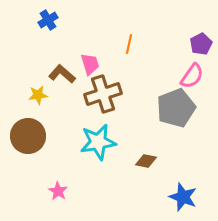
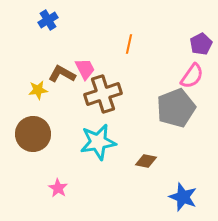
pink trapezoid: moved 5 px left, 5 px down; rotated 10 degrees counterclockwise
brown L-shape: rotated 12 degrees counterclockwise
yellow star: moved 5 px up
brown circle: moved 5 px right, 2 px up
pink star: moved 3 px up
